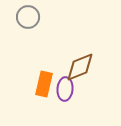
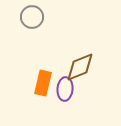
gray circle: moved 4 px right
orange rectangle: moved 1 px left, 1 px up
